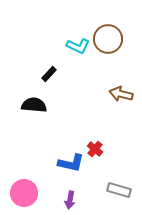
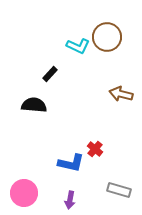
brown circle: moved 1 px left, 2 px up
black rectangle: moved 1 px right
